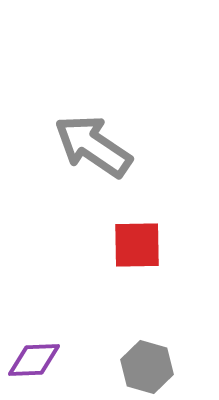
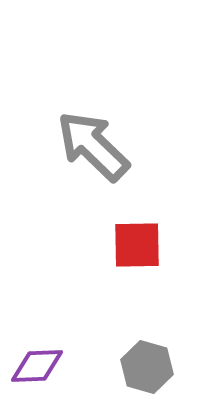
gray arrow: rotated 10 degrees clockwise
purple diamond: moved 3 px right, 6 px down
